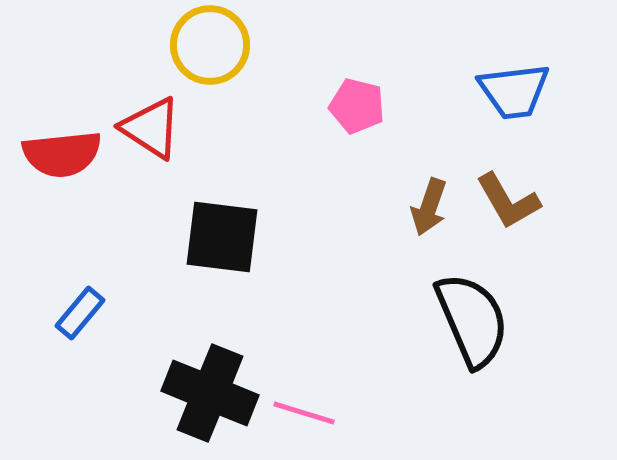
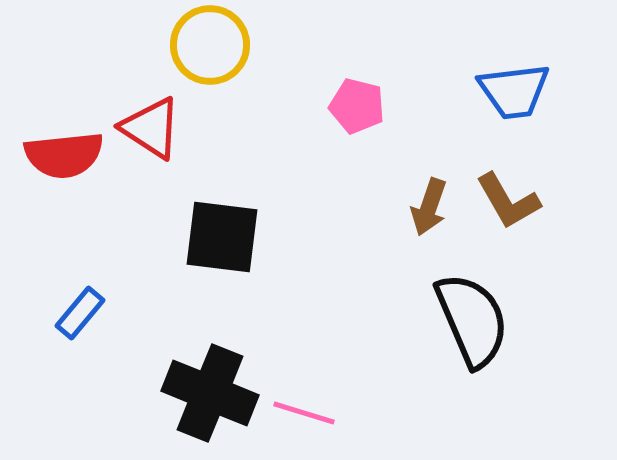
red semicircle: moved 2 px right, 1 px down
